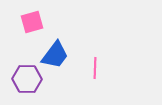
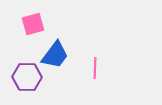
pink square: moved 1 px right, 2 px down
purple hexagon: moved 2 px up
